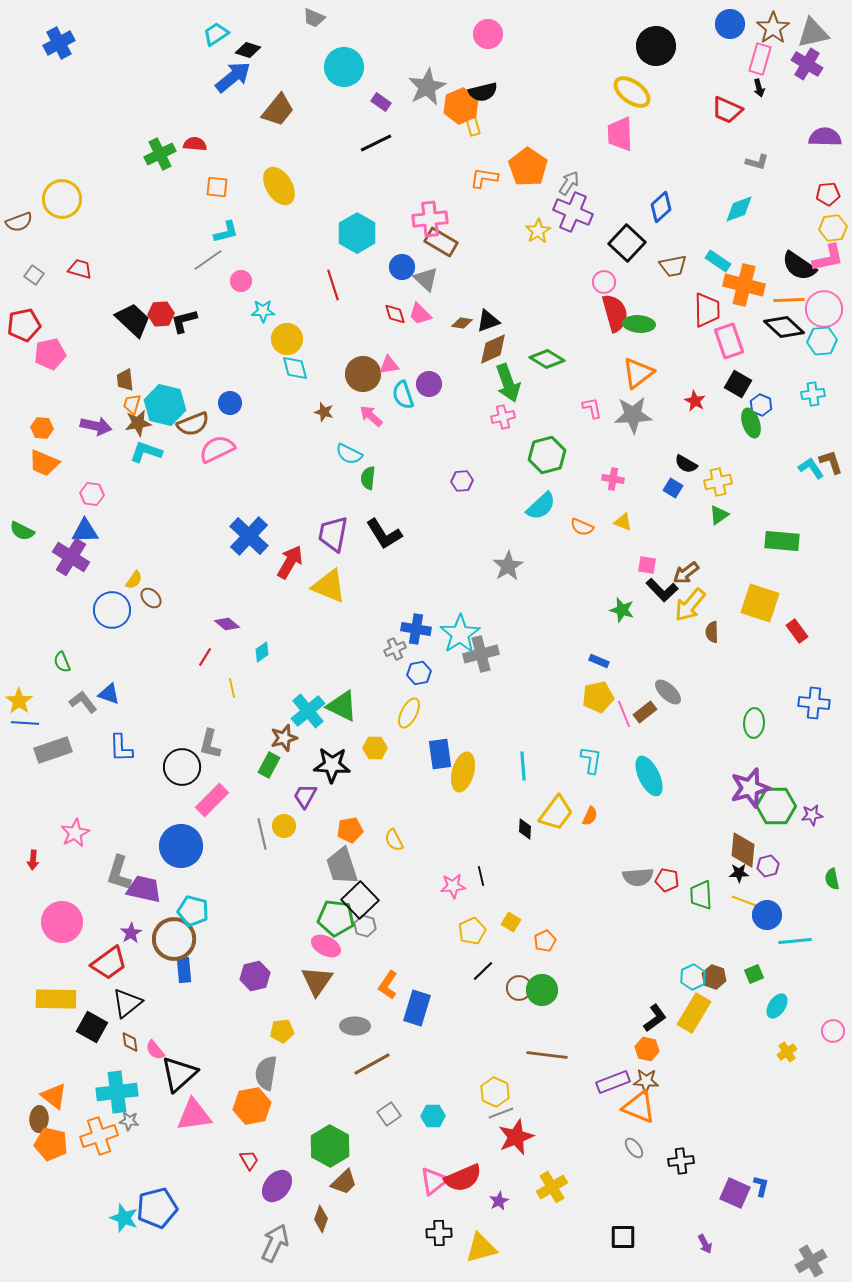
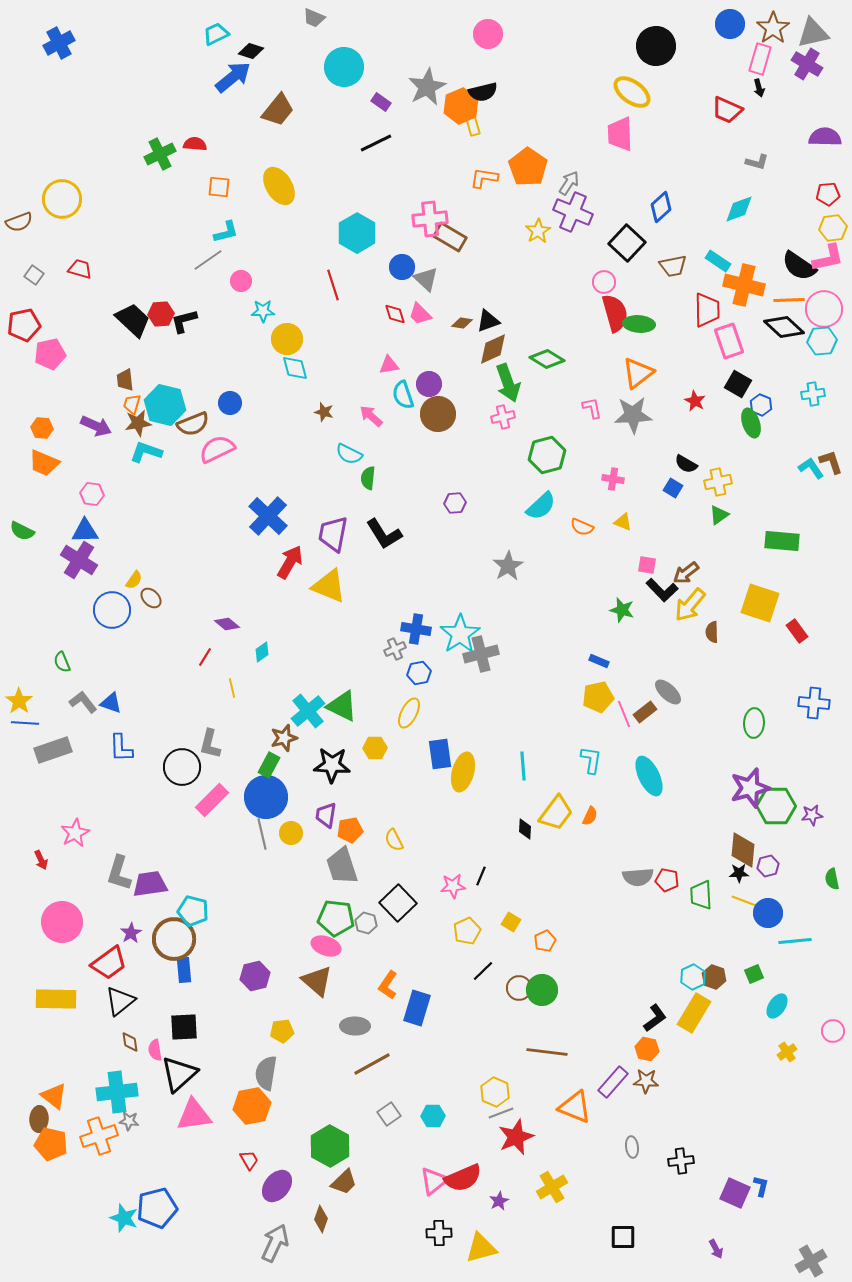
cyan trapezoid at (216, 34): rotated 8 degrees clockwise
black diamond at (248, 50): moved 3 px right, 1 px down
orange square at (217, 187): moved 2 px right
brown rectangle at (441, 242): moved 9 px right, 5 px up
brown circle at (363, 374): moved 75 px right, 40 px down
purple arrow at (96, 426): rotated 12 degrees clockwise
purple hexagon at (462, 481): moved 7 px left, 22 px down
blue cross at (249, 536): moved 19 px right, 20 px up
purple cross at (71, 557): moved 8 px right, 3 px down
blue triangle at (109, 694): moved 2 px right, 9 px down
purple trapezoid at (305, 796): moved 21 px right, 19 px down; rotated 20 degrees counterclockwise
yellow circle at (284, 826): moved 7 px right, 7 px down
blue circle at (181, 846): moved 85 px right, 49 px up
red arrow at (33, 860): moved 8 px right; rotated 30 degrees counterclockwise
black line at (481, 876): rotated 36 degrees clockwise
purple trapezoid at (144, 889): moved 6 px right, 5 px up; rotated 21 degrees counterclockwise
black square at (360, 900): moved 38 px right, 3 px down
blue circle at (767, 915): moved 1 px right, 2 px up
gray hexagon at (365, 926): moved 1 px right, 3 px up
yellow pentagon at (472, 931): moved 5 px left
pink ellipse at (326, 946): rotated 8 degrees counterclockwise
brown triangle at (317, 981): rotated 24 degrees counterclockwise
black triangle at (127, 1003): moved 7 px left, 2 px up
black square at (92, 1027): moved 92 px right; rotated 32 degrees counterclockwise
pink semicircle at (155, 1050): rotated 30 degrees clockwise
brown line at (547, 1055): moved 3 px up
purple rectangle at (613, 1082): rotated 28 degrees counterclockwise
orange triangle at (639, 1107): moved 64 px left
gray ellipse at (634, 1148): moved 2 px left, 1 px up; rotated 30 degrees clockwise
purple arrow at (705, 1244): moved 11 px right, 5 px down
